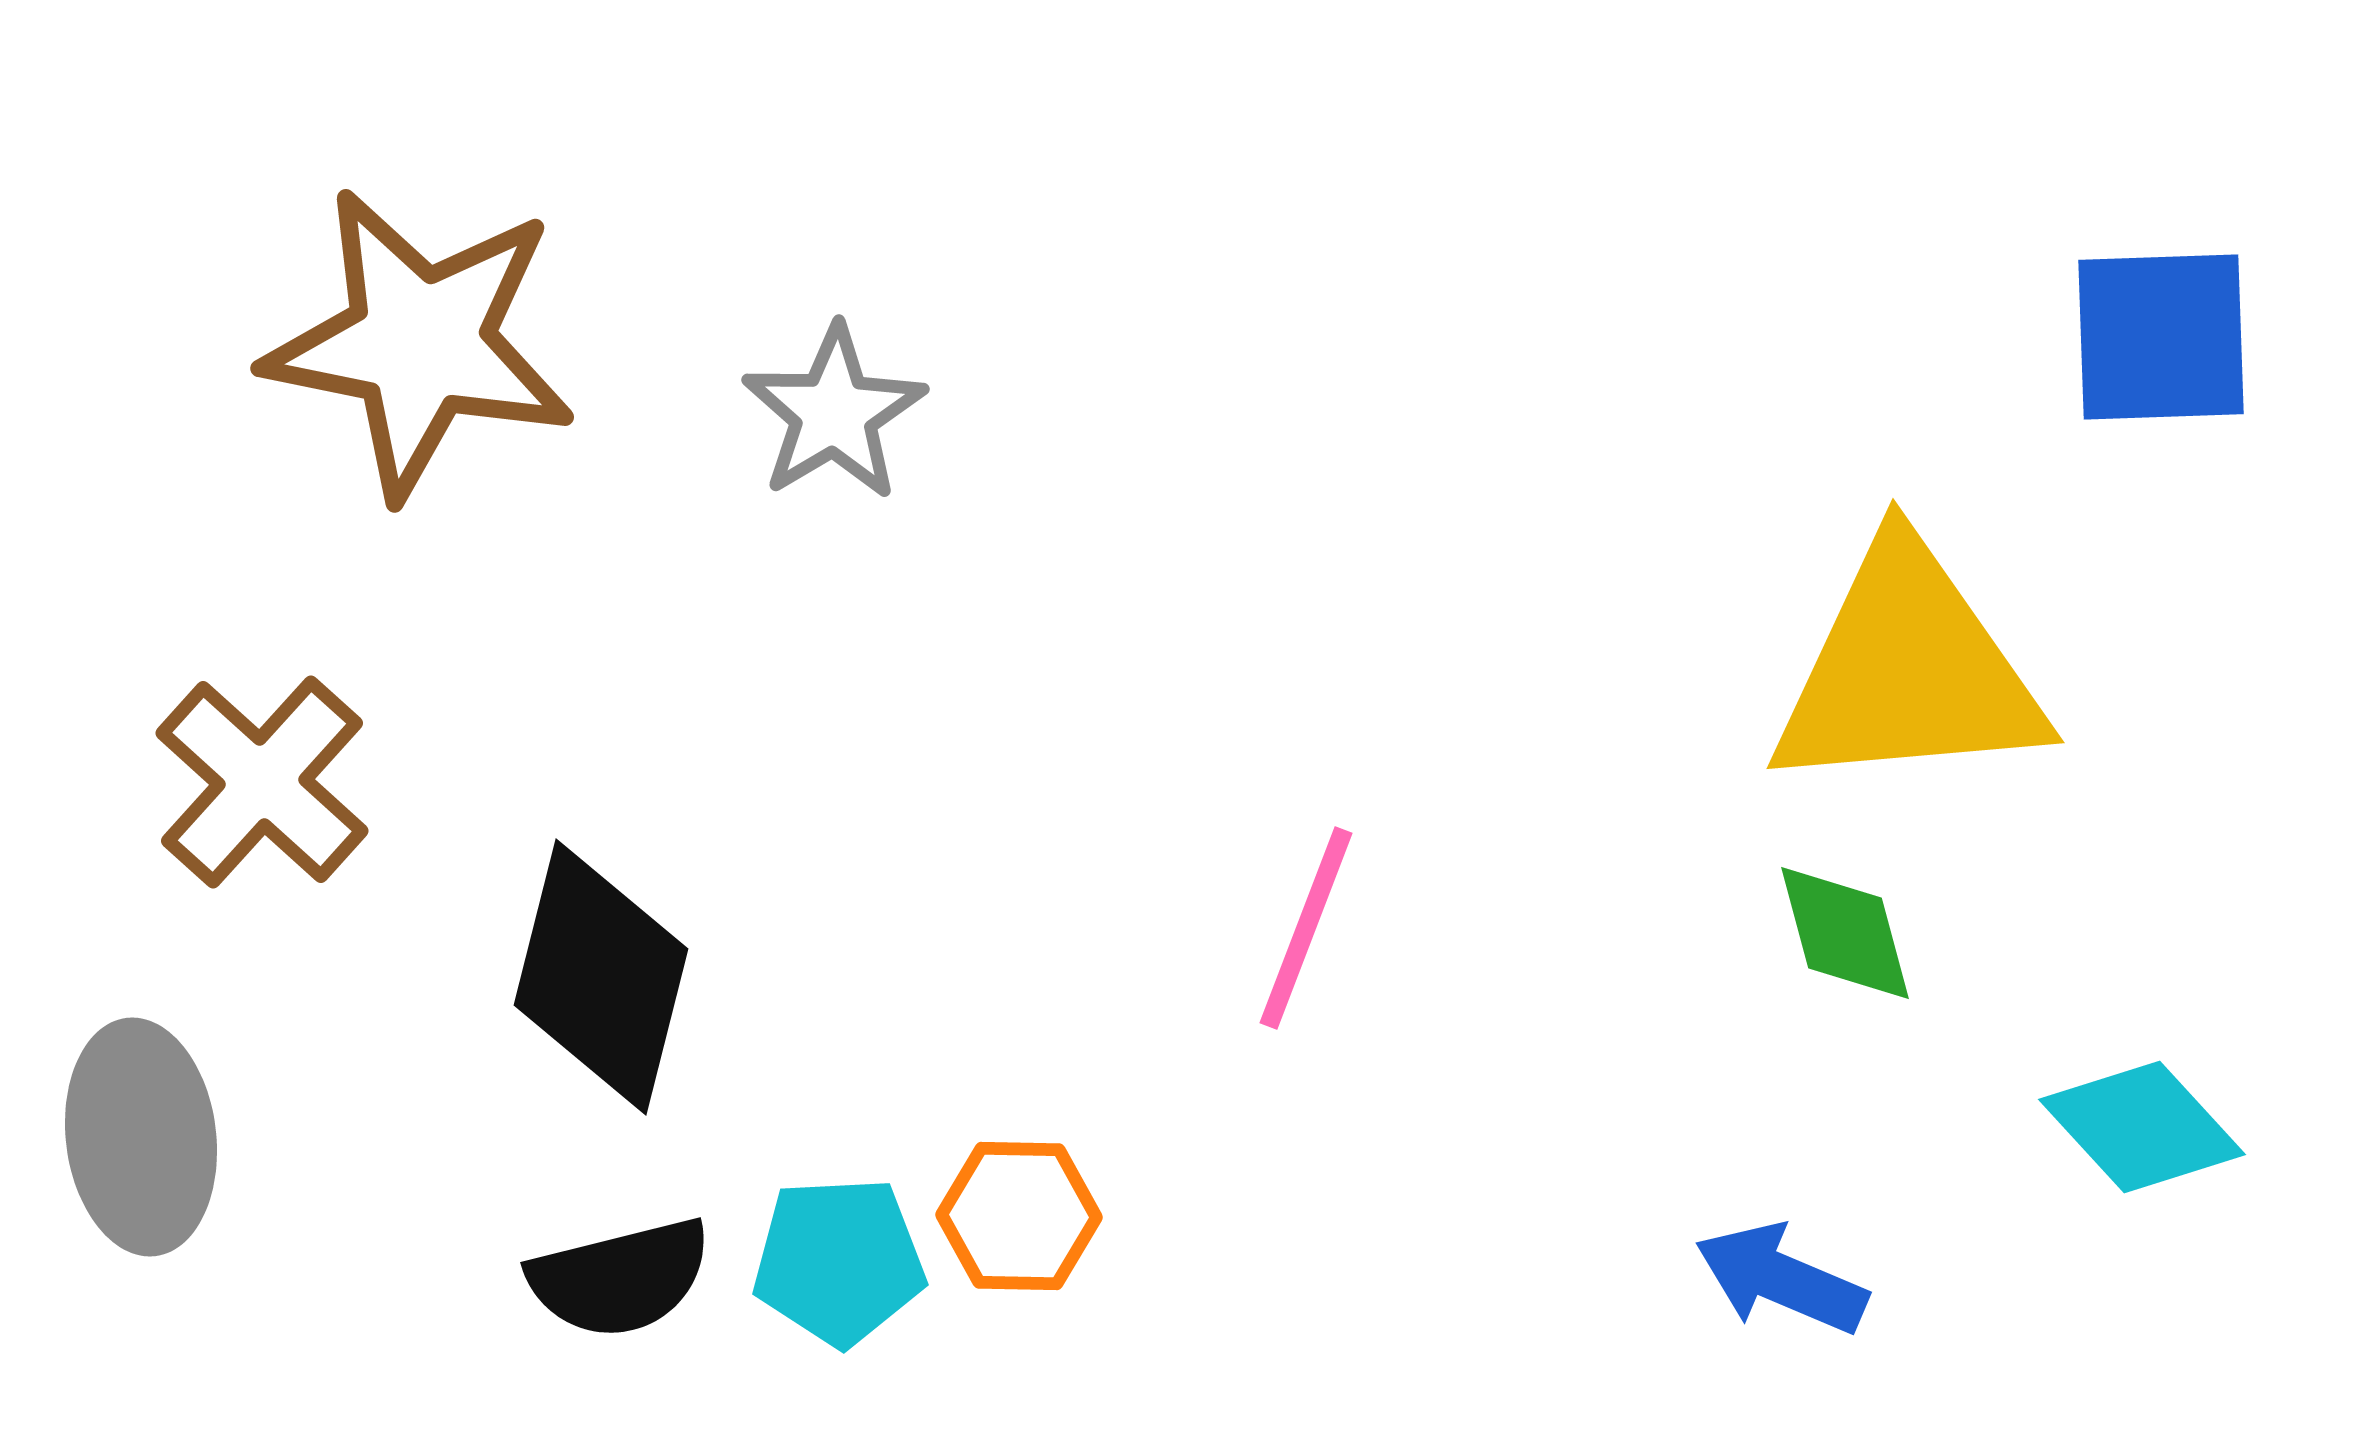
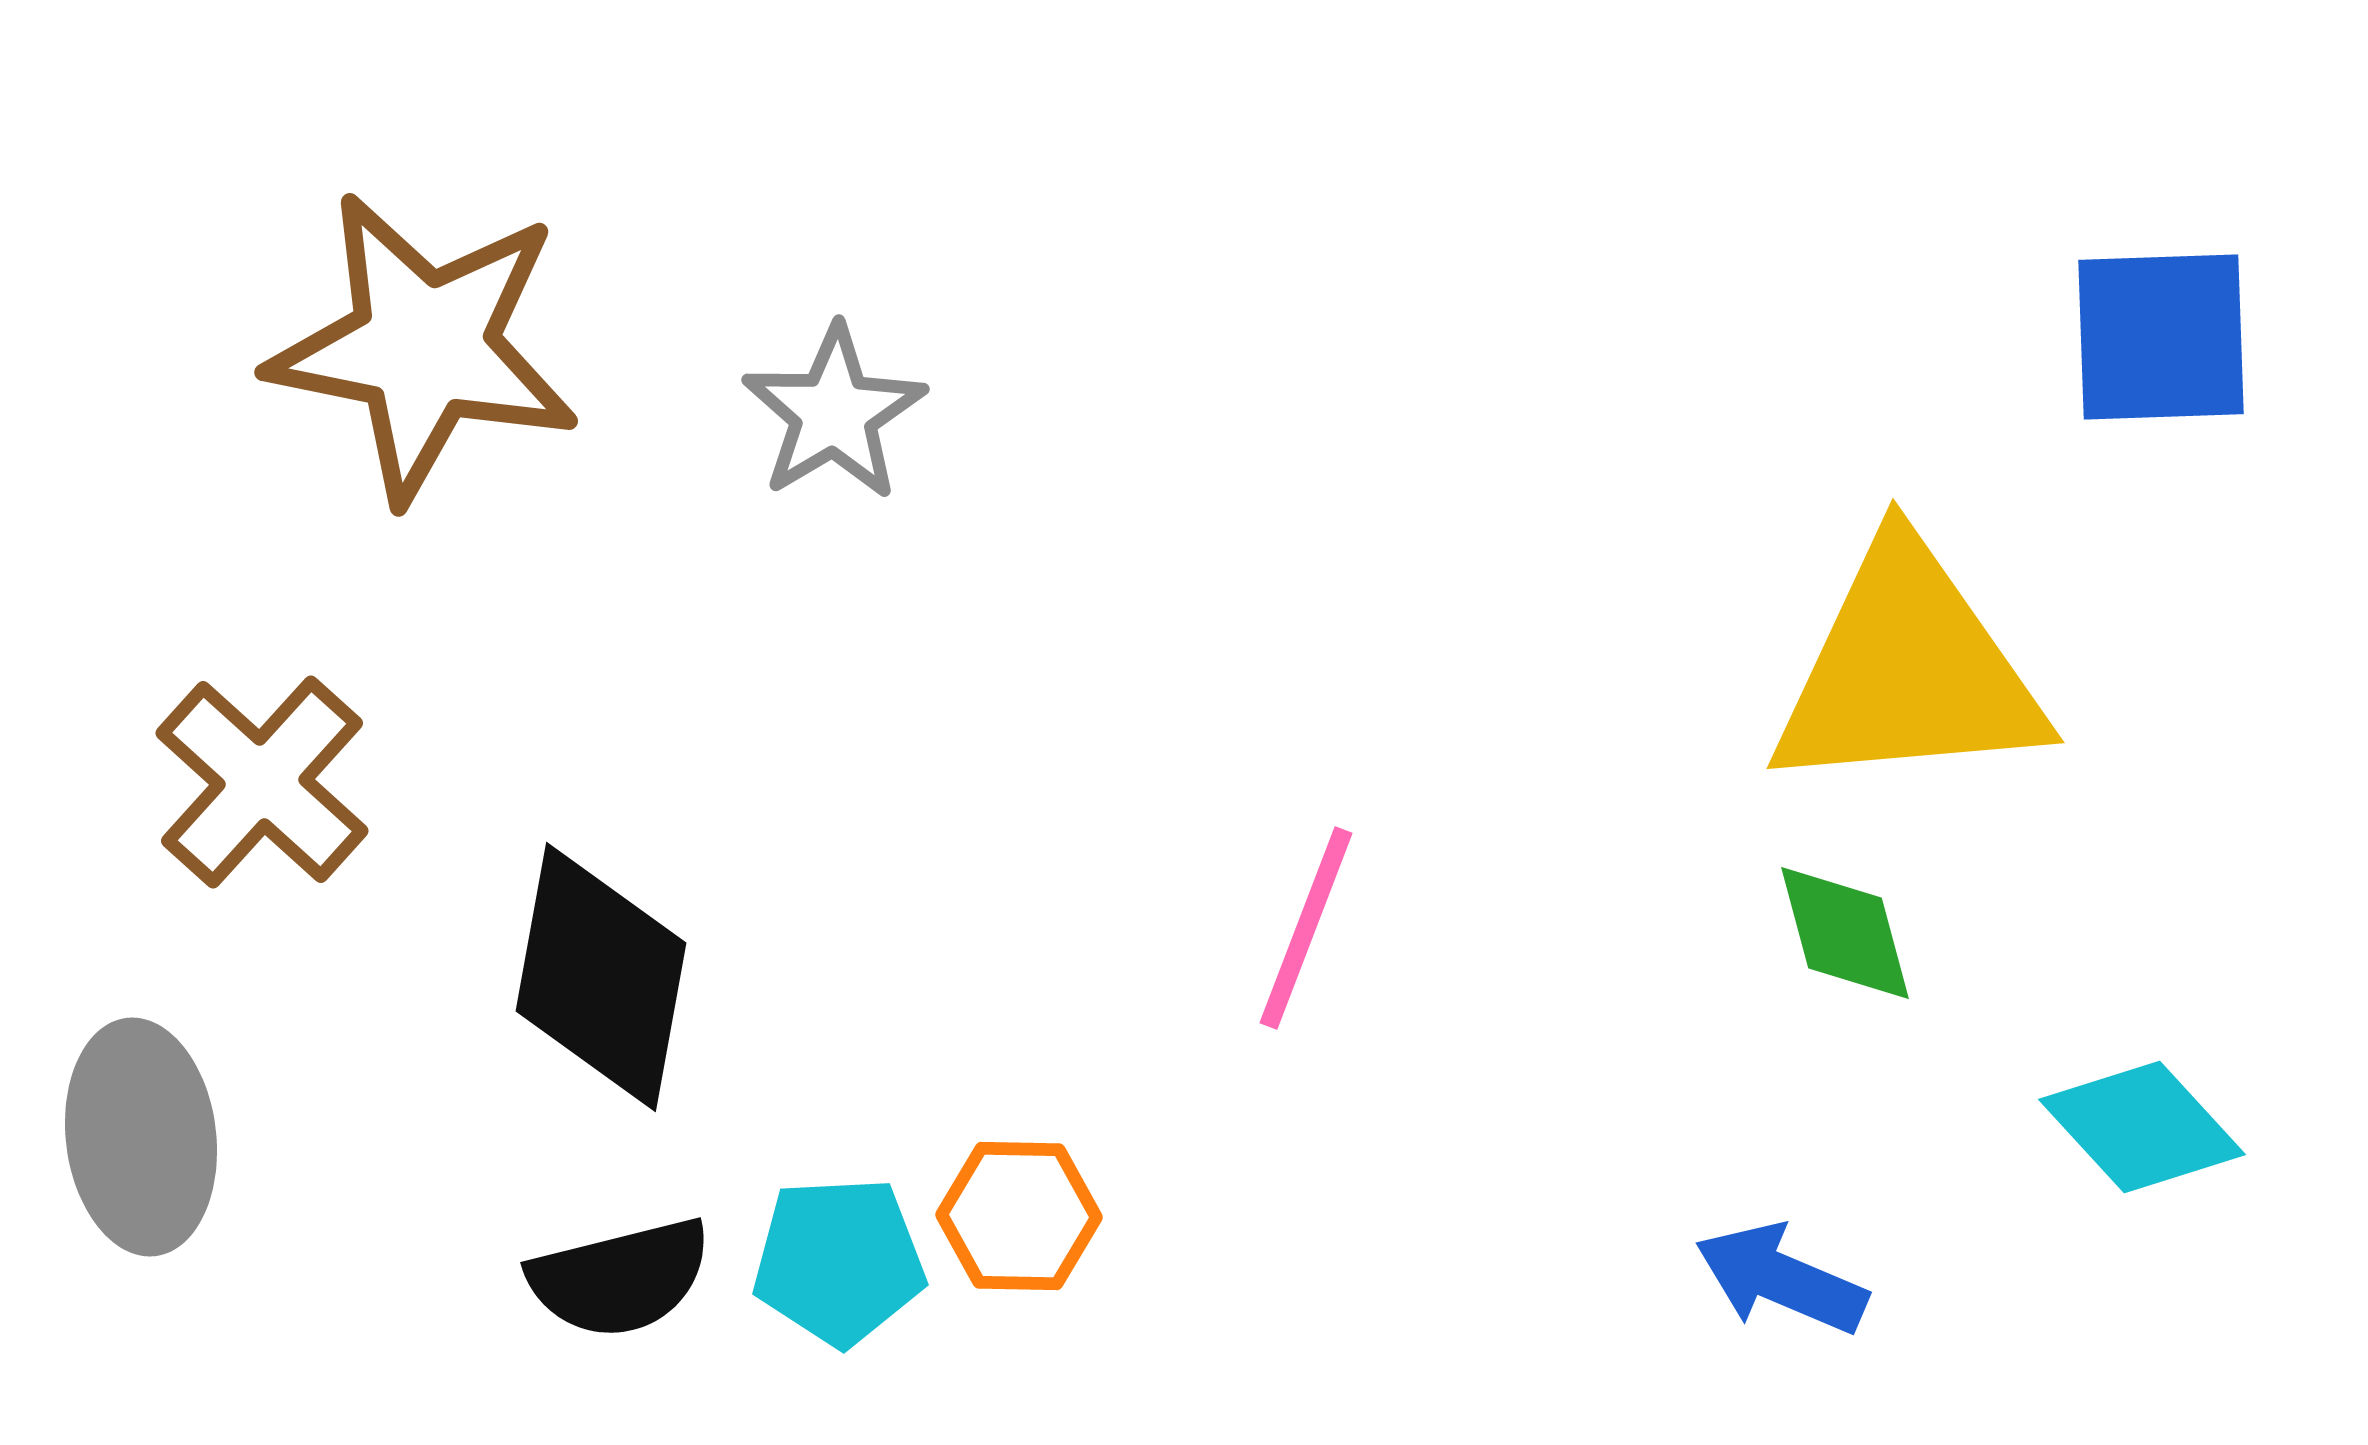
brown star: moved 4 px right, 4 px down
black diamond: rotated 4 degrees counterclockwise
